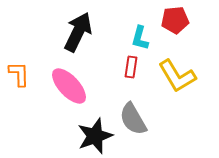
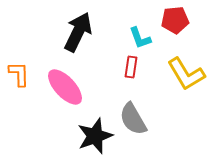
cyan L-shape: rotated 35 degrees counterclockwise
yellow L-shape: moved 9 px right, 2 px up
pink ellipse: moved 4 px left, 1 px down
